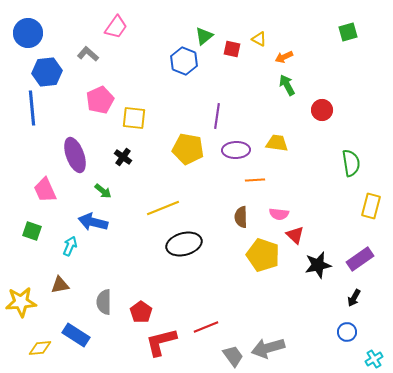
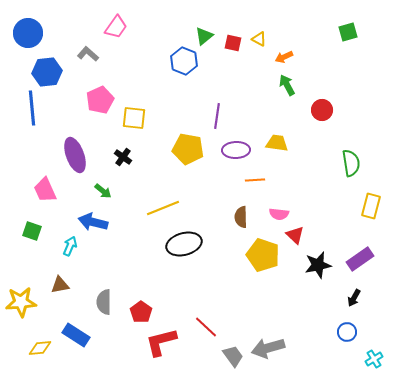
red square at (232, 49): moved 1 px right, 6 px up
red line at (206, 327): rotated 65 degrees clockwise
